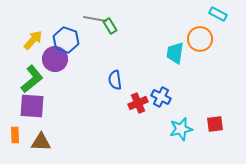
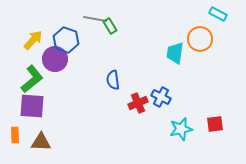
blue semicircle: moved 2 px left
